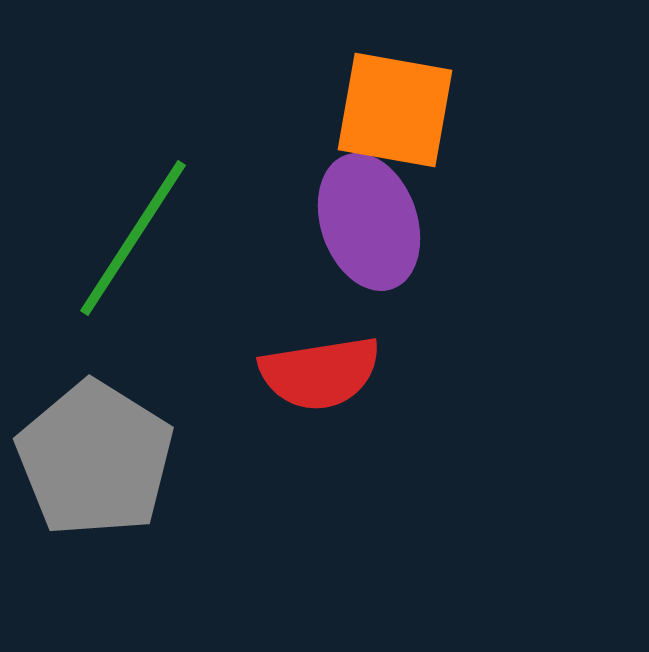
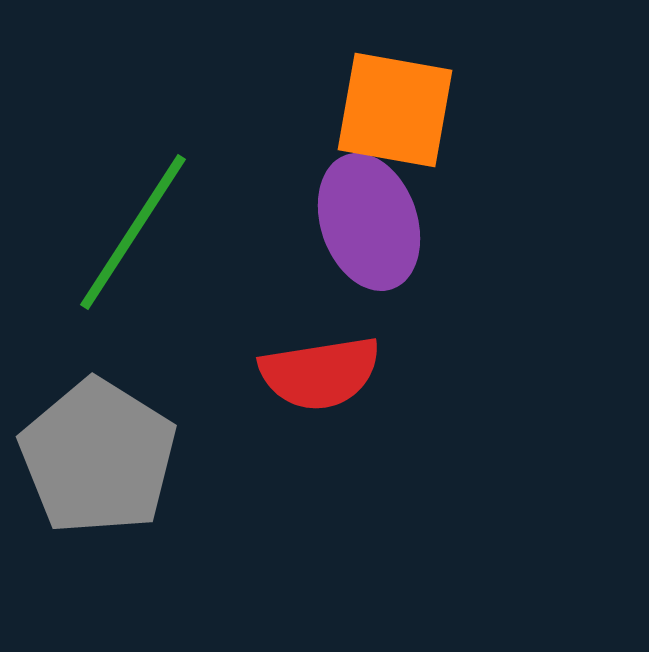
green line: moved 6 px up
gray pentagon: moved 3 px right, 2 px up
